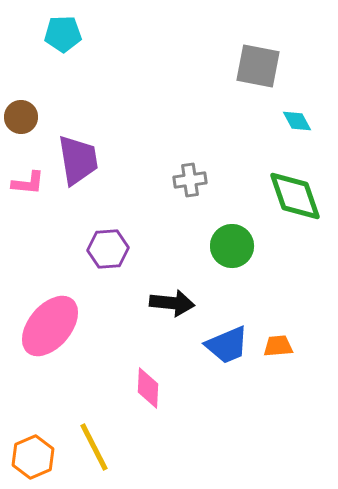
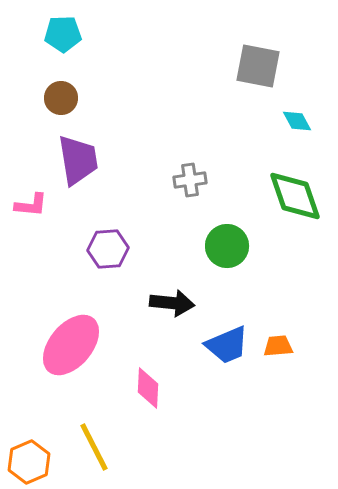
brown circle: moved 40 px right, 19 px up
pink L-shape: moved 3 px right, 22 px down
green circle: moved 5 px left
pink ellipse: moved 21 px right, 19 px down
orange hexagon: moved 4 px left, 5 px down
